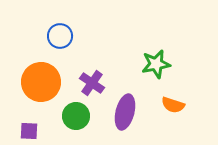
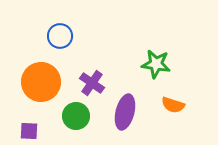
green star: rotated 20 degrees clockwise
